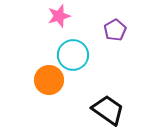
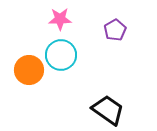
pink star: moved 1 px right, 3 px down; rotated 15 degrees clockwise
cyan circle: moved 12 px left
orange circle: moved 20 px left, 10 px up
